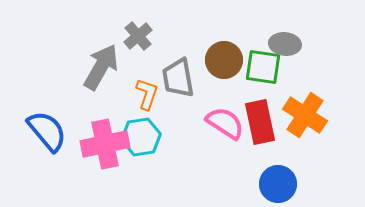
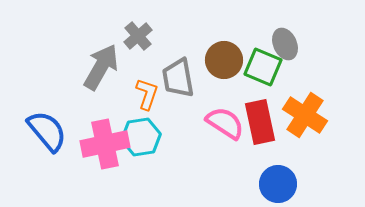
gray ellipse: rotated 60 degrees clockwise
green square: rotated 15 degrees clockwise
